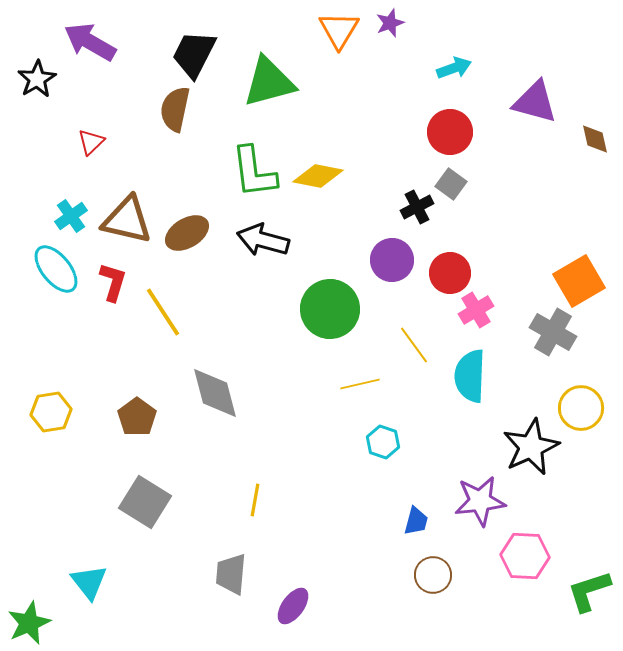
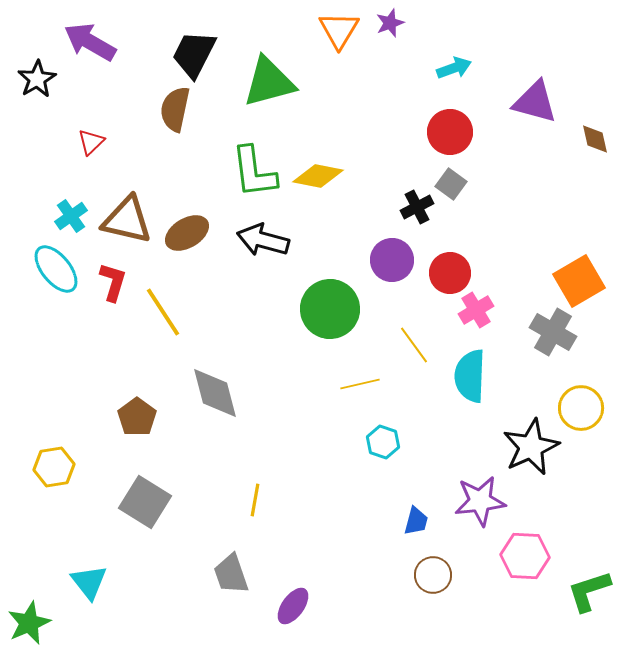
yellow hexagon at (51, 412): moved 3 px right, 55 px down
gray trapezoid at (231, 574): rotated 24 degrees counterclockwise
